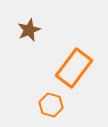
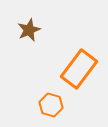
orange rectangle: moved 5 px right, 1 px down
